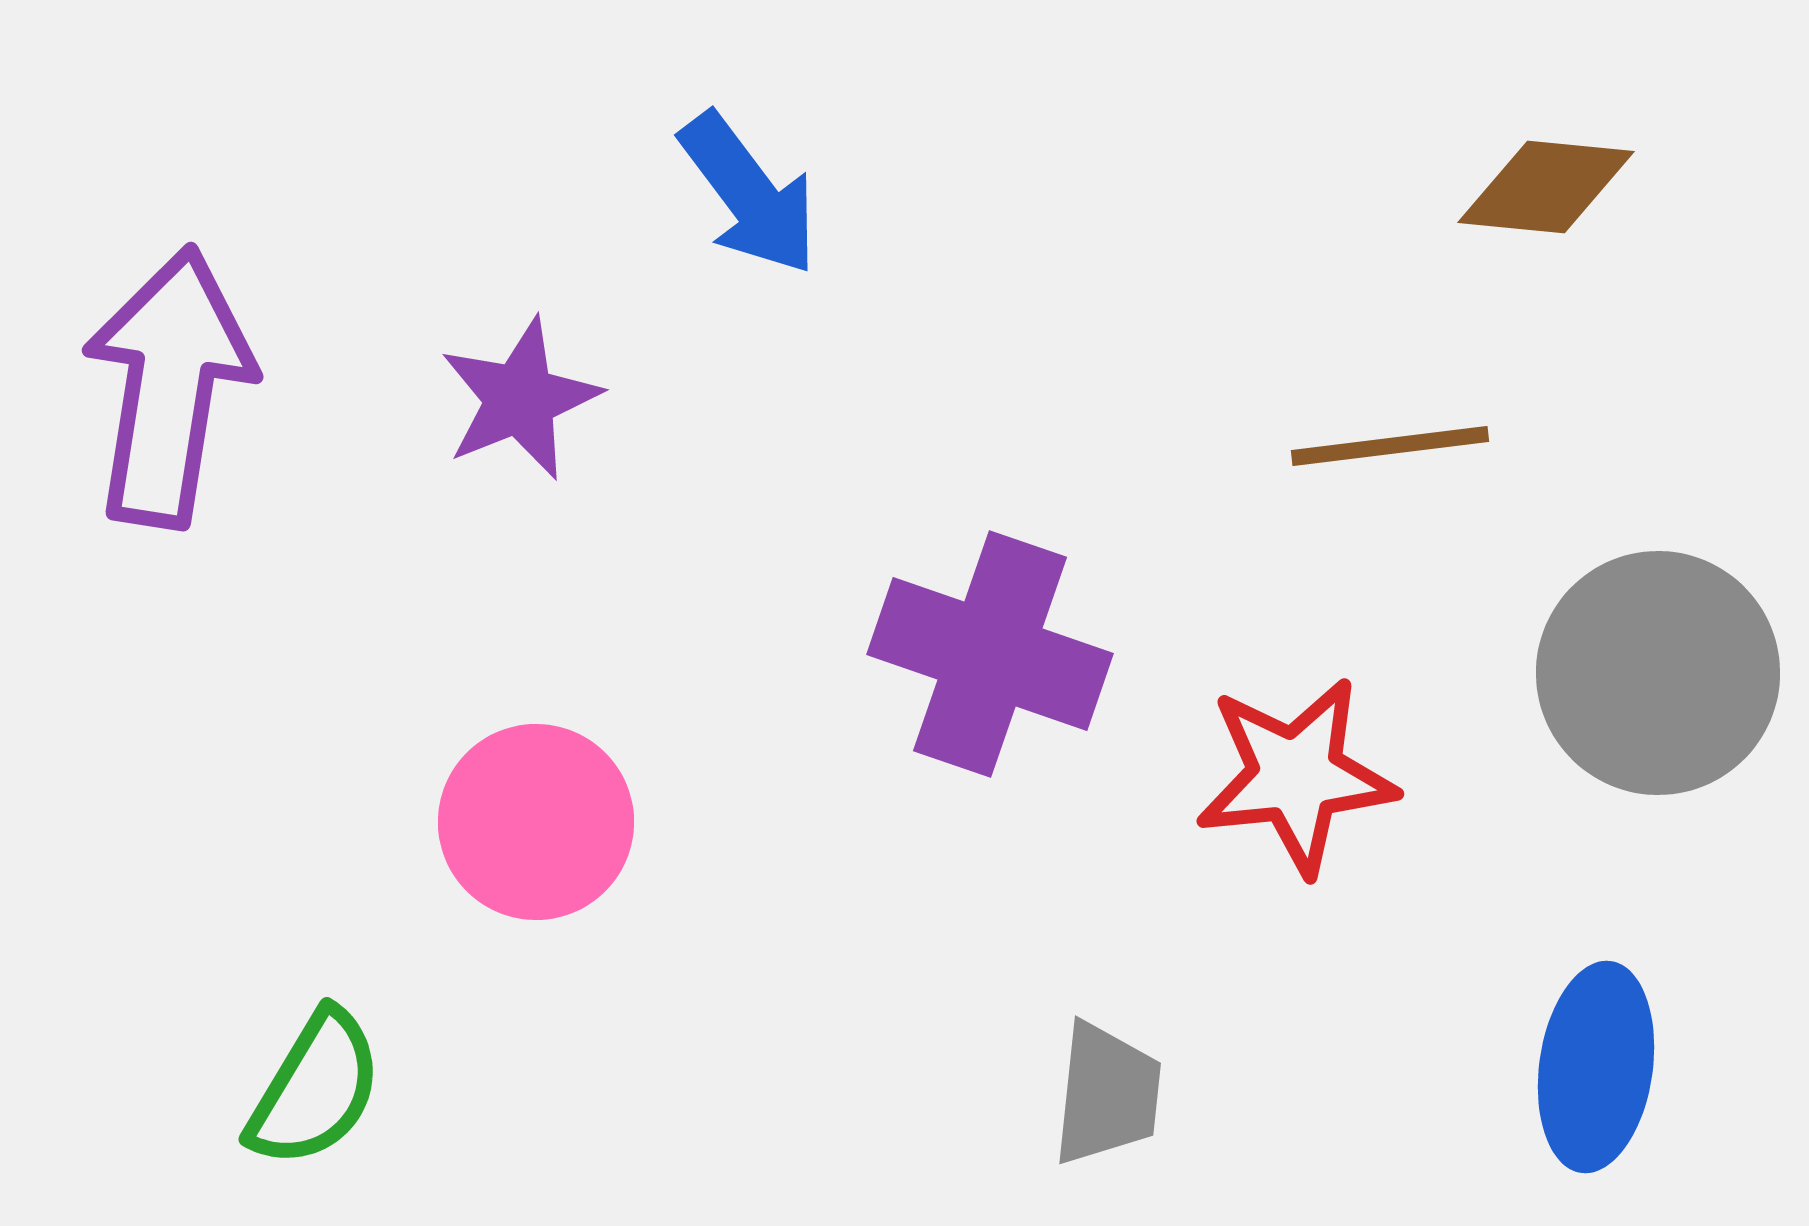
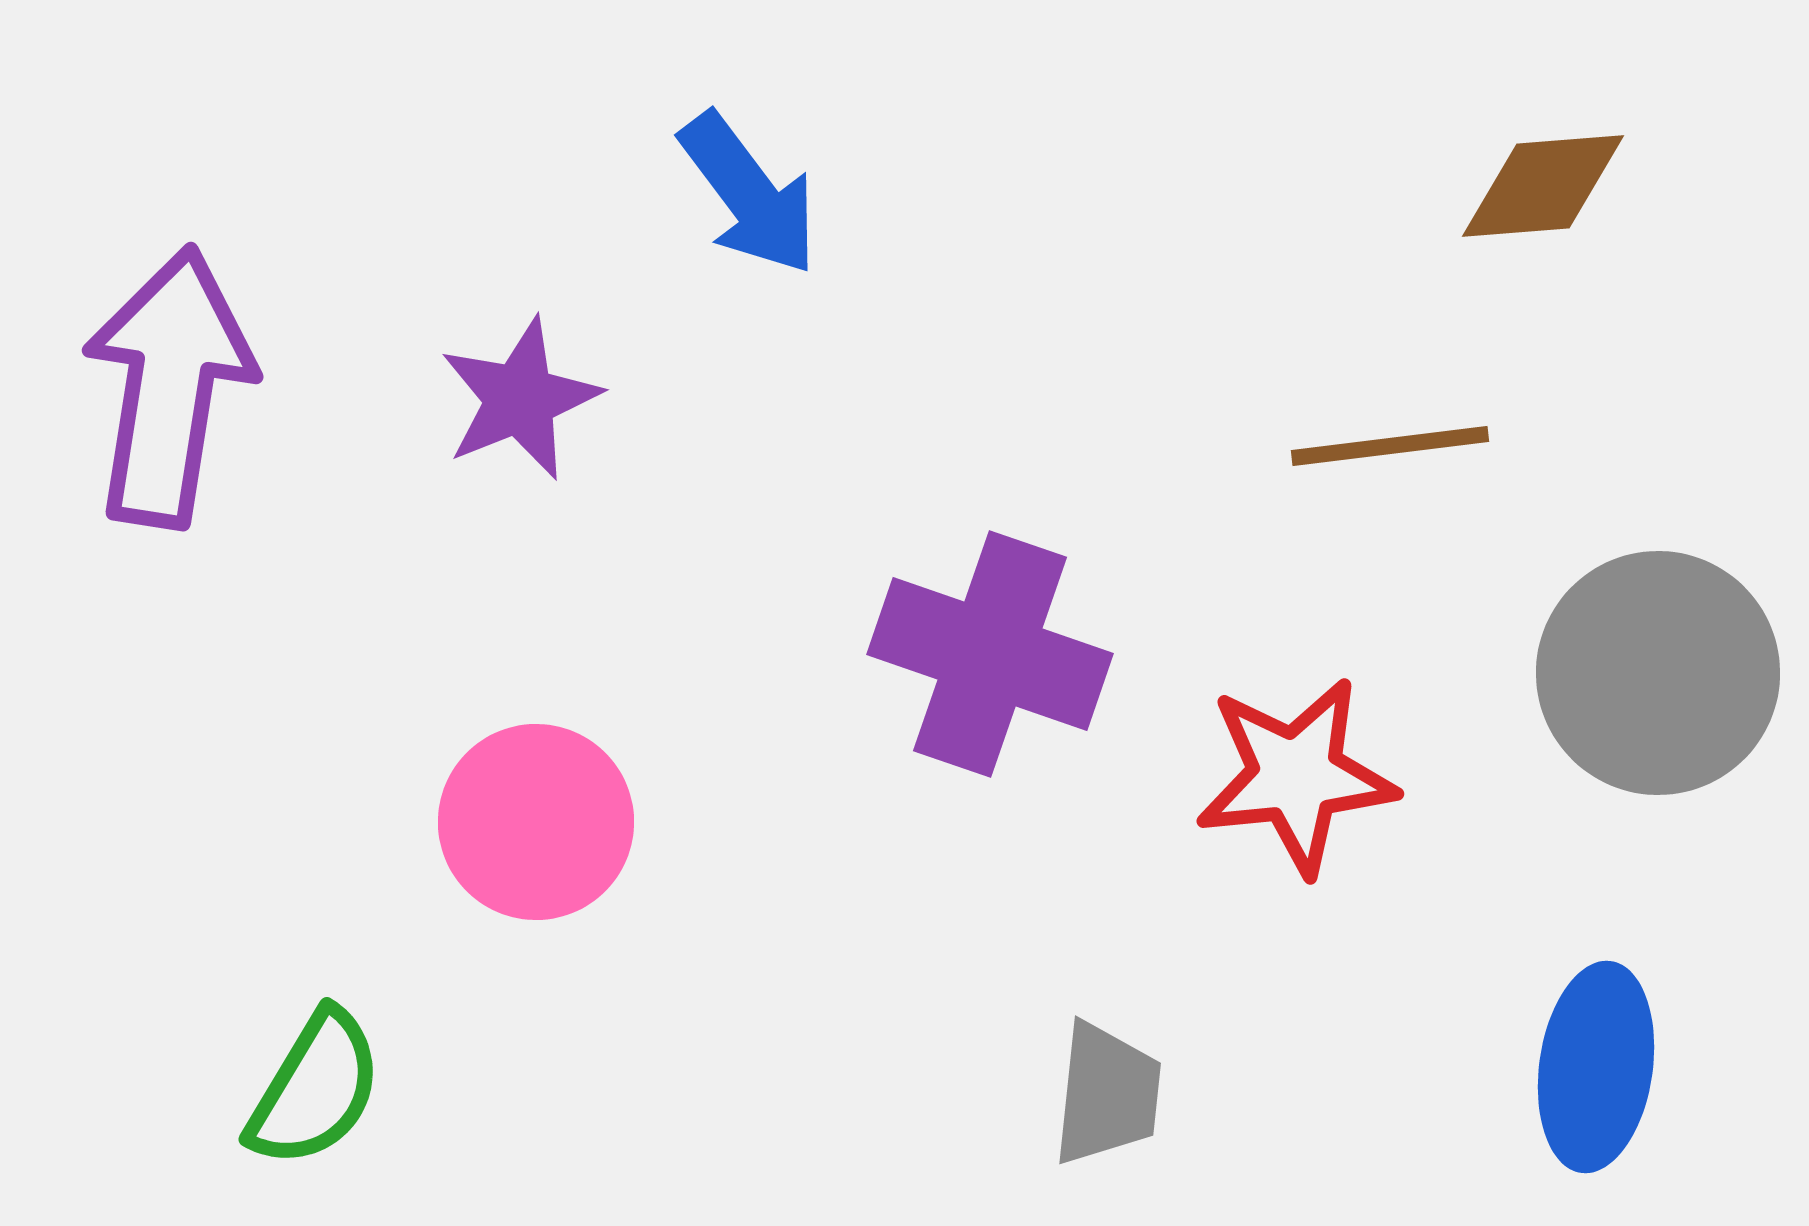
brown diamond: moved 3 px left, 1 px up; rotated 10 degrees counterclockwise
